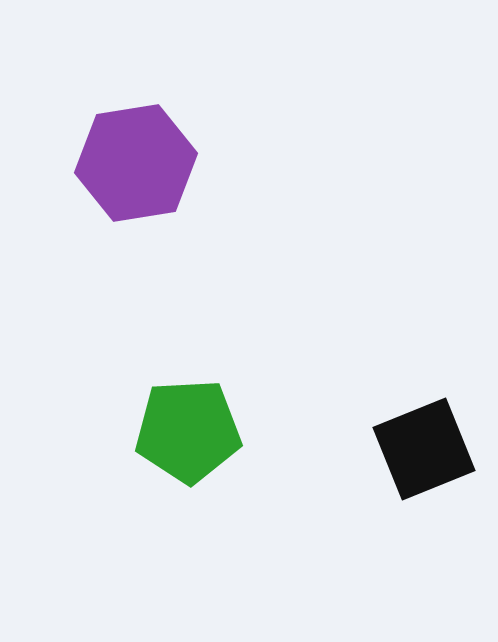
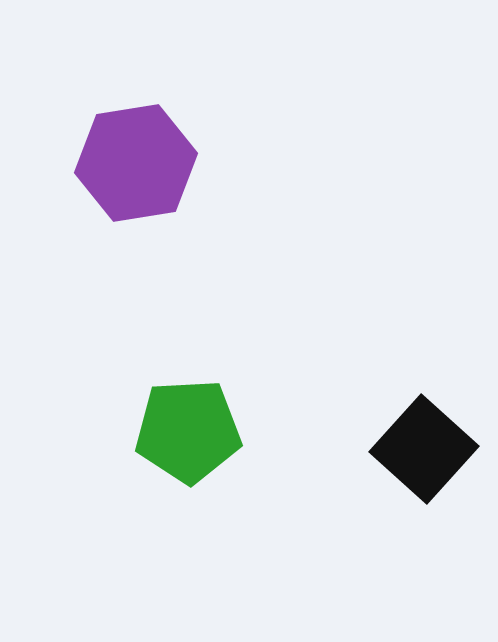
black square: rotated 26 degrees counterclockwise
